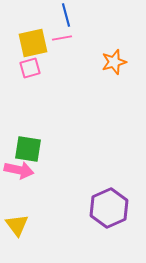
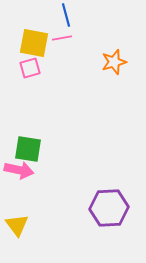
yellow square: moved 1 px right; rotated 24 degrees clockwise
purple hexagon: rotated 21 degrees clockwise
